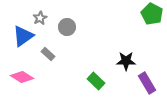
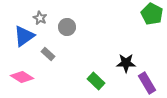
gray star: rotated 16 degrees counterclockwise
blue triangle: moved 1 px right
black star: moved 2 px down
